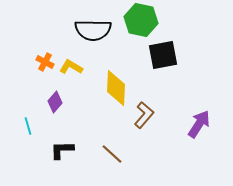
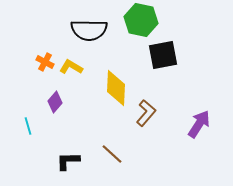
black semicircle: moved 4 px left
brown L-shape: moved 2 px right, 2 px up
black L-shape: moved 6 px right, 11 px down
